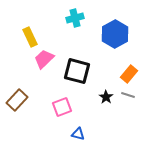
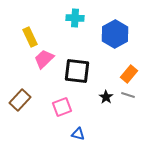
cyan cross: rotated 18 degrees clockwise
black square: rotated 8 degrees counterclockwise
brown rectangle: moved 3 px right
